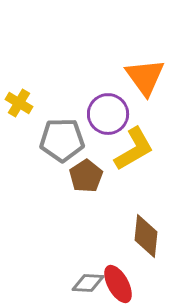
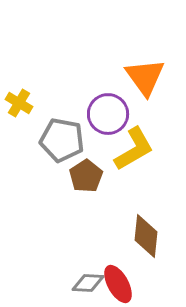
gray pentagon: rotated 12 degrees clockwise
